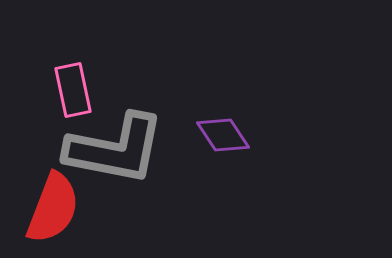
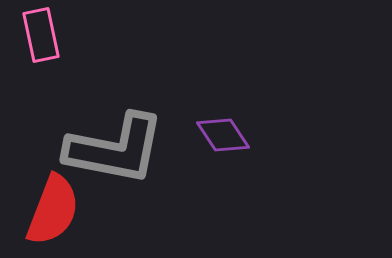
pink rectangle: moved 32 px left, 55 px up
red semicircle: moved 2 px down
